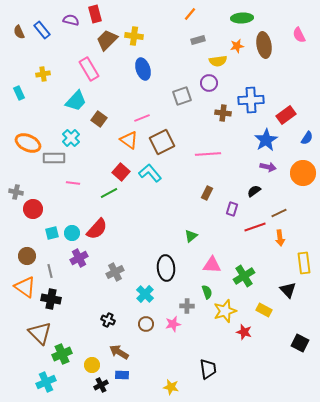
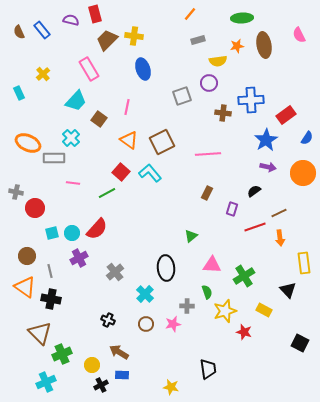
yellow cross at (43, 74): rotated 32 degrees counterclockwise
pink line at (142, 118): moved 15 px left, 11 px up; rotated 56 degrees counterclockwise
green line at (109, 193): moved 2 px left
red circle at (33, 209): moved 2 px right, 1 px up
gray cross at (115, 272): rotated 12 degrees counterclockwise
